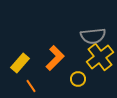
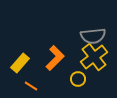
yellow cross: moved 6 px left
orange line: rotated 24 degrees counterclockwise
